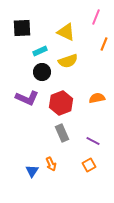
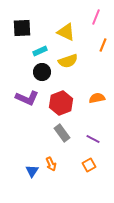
orange line: moved 1 px left, 1 px down
gray rectangle: rotated 12 degrees counterclockwise
purple line: moved 2 px up
